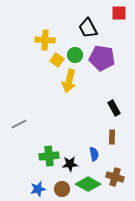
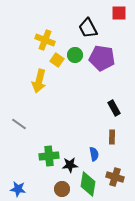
yellow cross: rotated 18 degrees clockwise
yellow arrow: moved 30 px left
gray line: rotated 63 degrees clockwise
black star: moved 1 px down
green diamond: rotated 70 degrees clockwise
blue star: moved 20 px left; rotated 21 degrees clockwise
